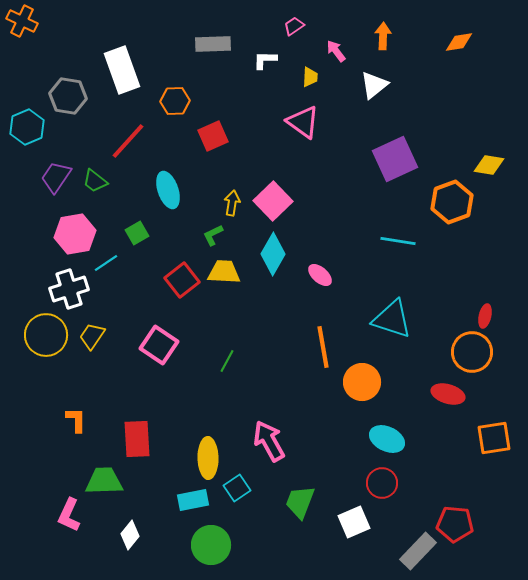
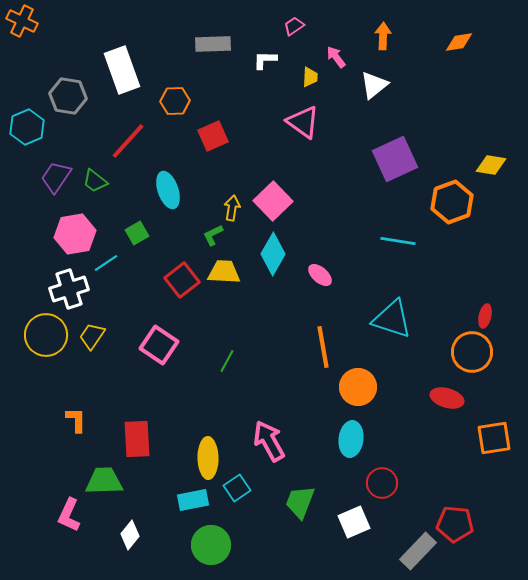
pink arrow at (336, 51): moved 6 px down
yellow diamond at (489, 165): moved 2 px right
yellow arrow at (232, 203): moved 5 px down
orange circle at (362, 382): moved 4 px left, 5 px down
red ellipse at (448, 394): moved 1 px left, 4 px down
cyan ellipse at (387, 439): moved 36 px left; rotated 72 degrees clockwise
